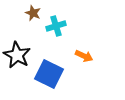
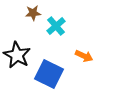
brown star: rotated 28 degrees counterclockwise
cyan cross: rotated 24 degrees counterclockwise
